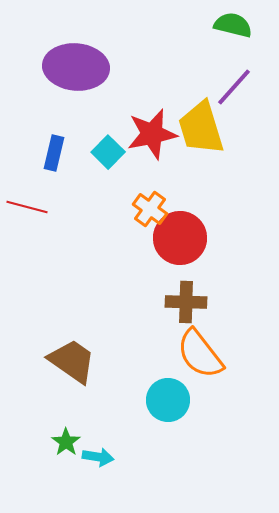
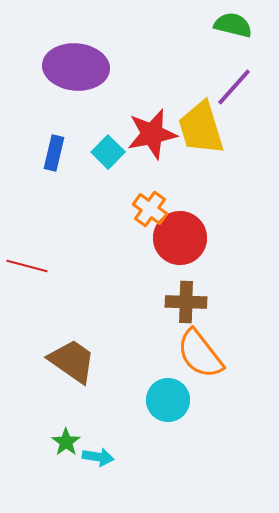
red line: moved 59 px down
